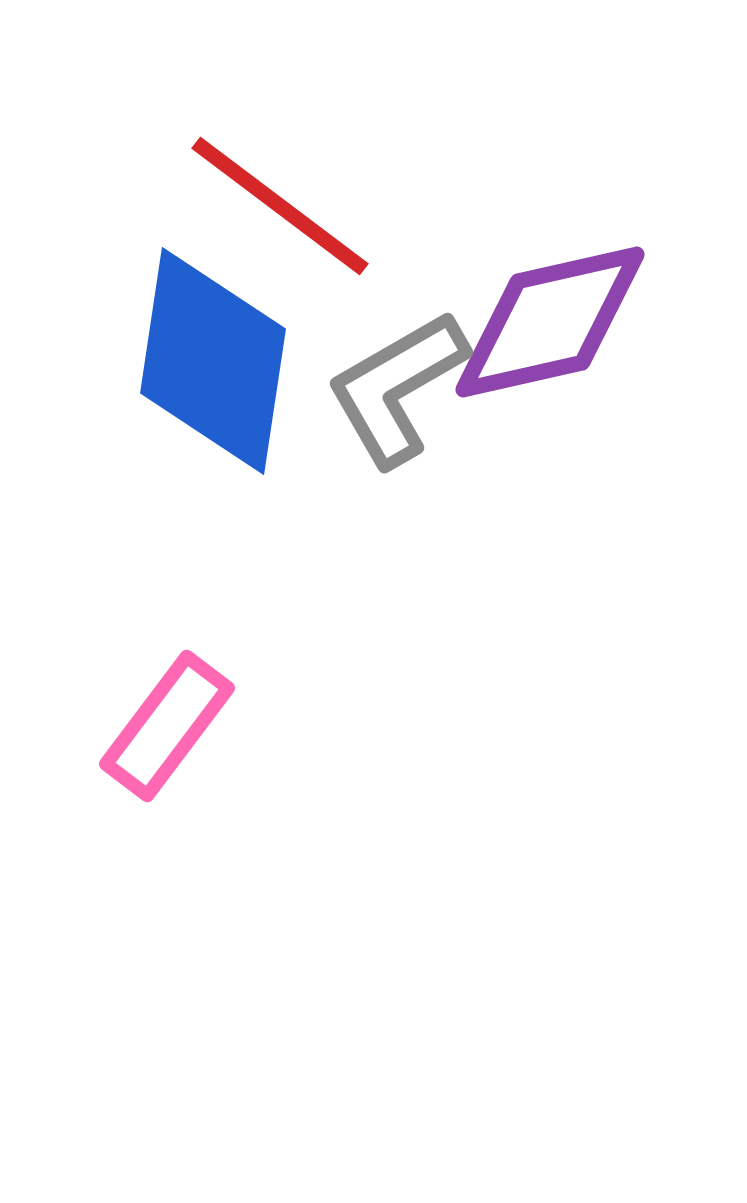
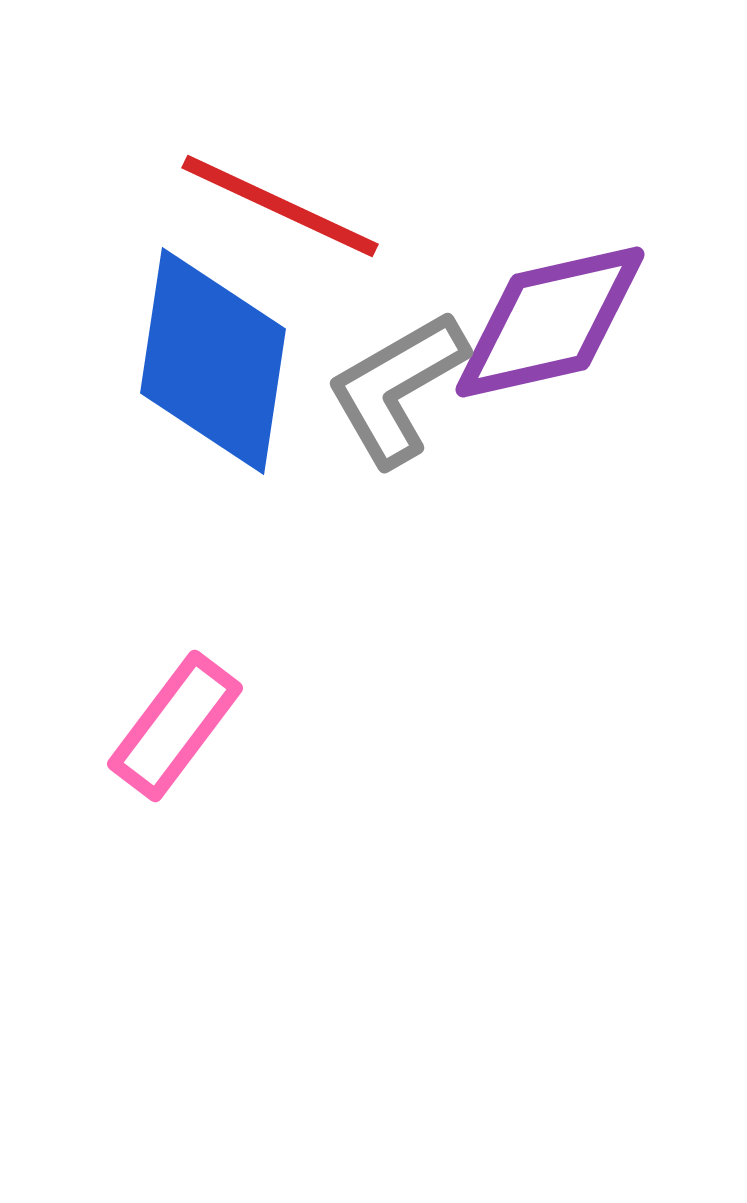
red line: rotated 12 degrees counterclockwise
pink rectangle: moved 8 px right
